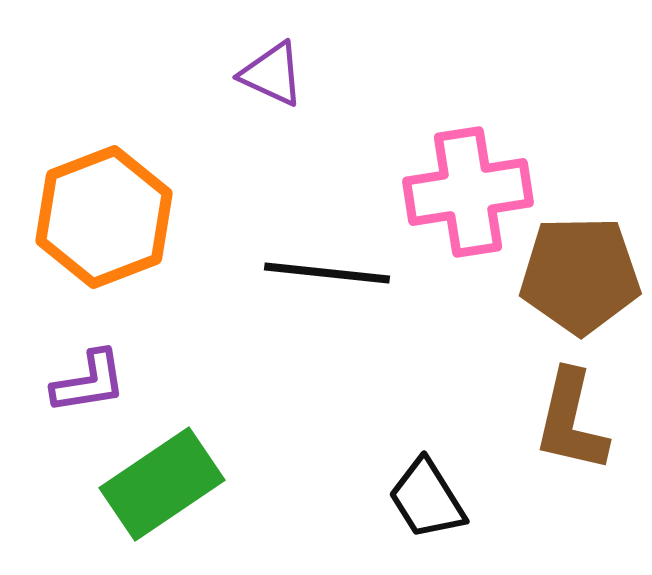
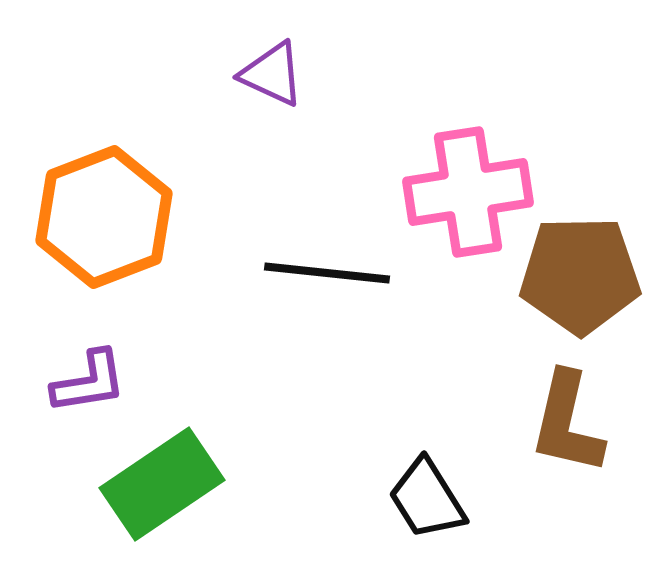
brown L-shape: moved 4 px left, 2 px down
